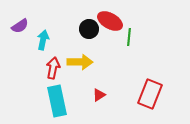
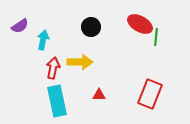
red ellipse: moved 30 px right, 3 px down
black circle: moved 2 px right, 2 px up
green line: moved 27 px right
red triangle: rotated 32 degrees clockwise
